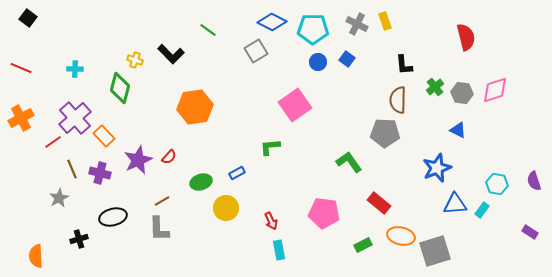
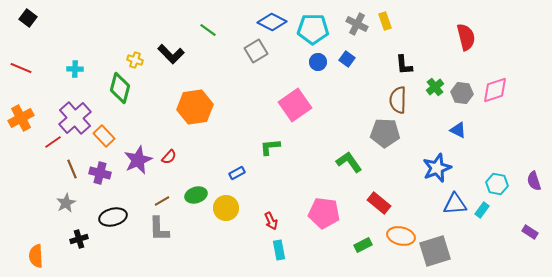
green ellipse at (201, 182): moved 5 px left, 13 px down
gray star at (59, 198): moved 7 px right, 5 px down
